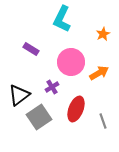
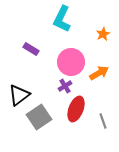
purple cross: moved 13 px right, 1 px up
